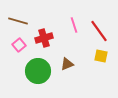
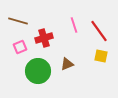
pink square: moved 1 px right, 2 px down; rotated 16 degrees clockwise
